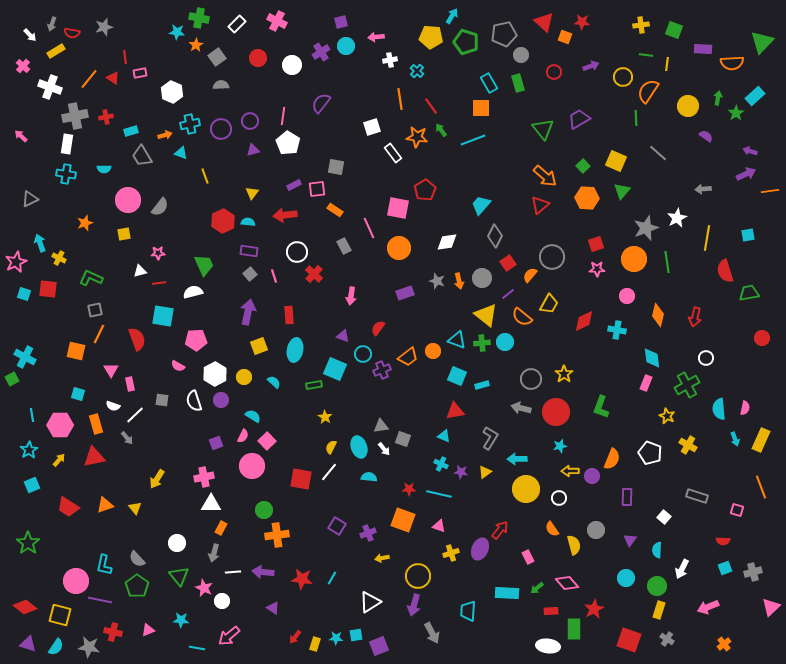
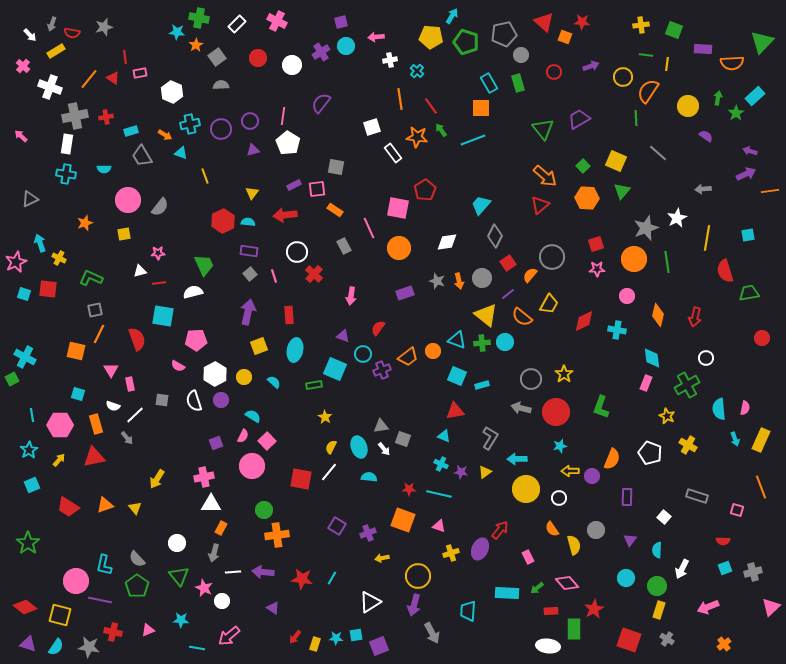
orange arrow at (165, 135): rotated 48 degrees clockwise
